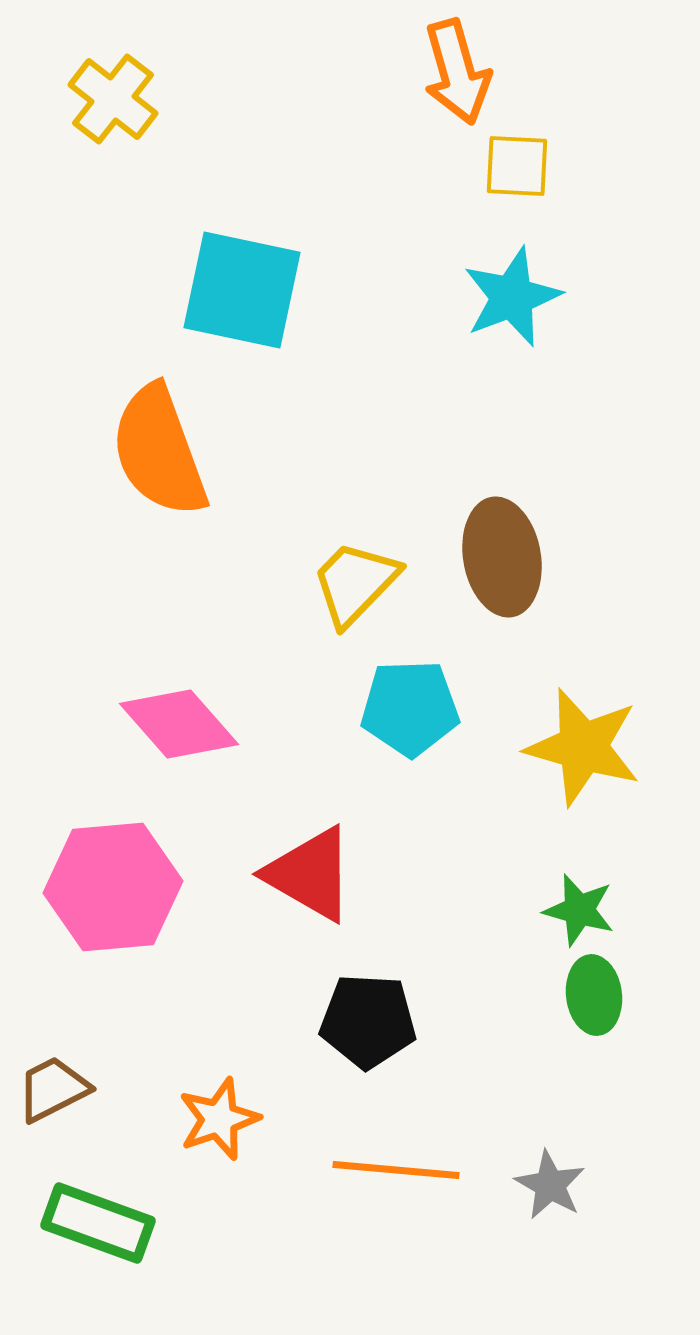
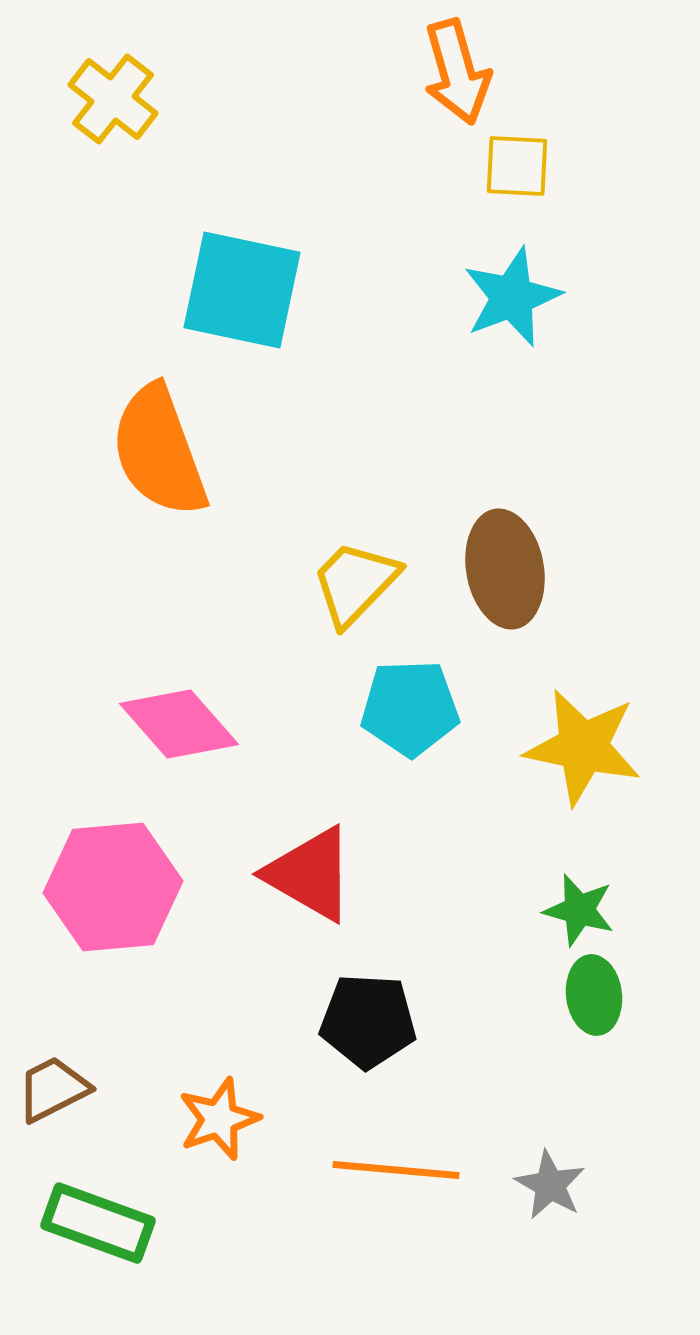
brown ellipse: moved 3 px right, 12 px down
yellow star: rotated 4 degrees counterclockwise
